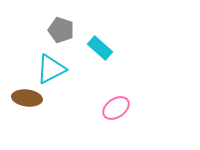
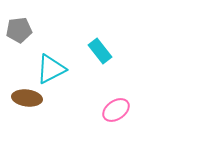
gray pentagon: moved 42 px left; rotated 25 degrees counterclockwise
cyan rectangle: moved 3 px down; rotated 10 degrees clockwise
pink ellipse: moved 2 px down
